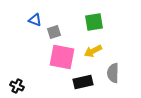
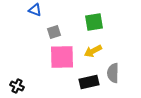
blue triangle: moved 10 px up
pink square: rotated 12 degrees counterclockwise
black rectangle: moved 6 px right
